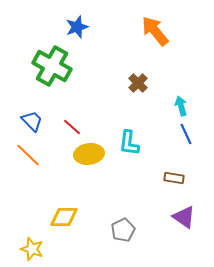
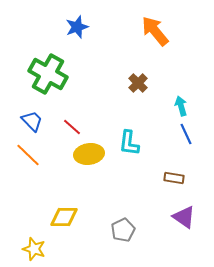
green cross: moved 4 px left, 8 px down
yellow star: moved 2 px right
